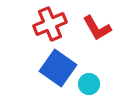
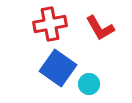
red cross: rotated 12 degrees clockwise
red L-shape: moved 3 px right
